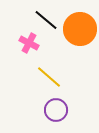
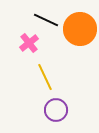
black line: rotated 15 degrees counterclockwise
pink cross: rotated 24 degrees clockwise
yellow line: moved 4 px left; rotated 24 degrees clockwise
